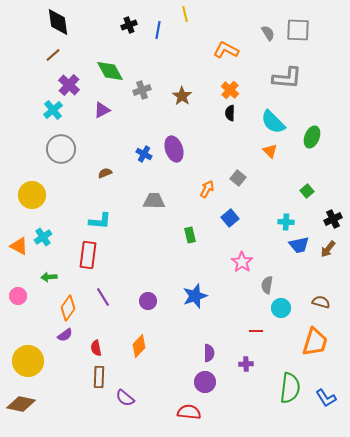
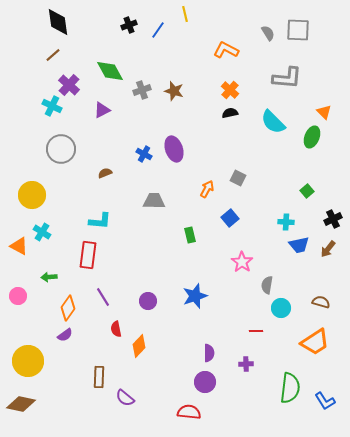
blue line at (158, 30): rotated 24 degrees clockwise
brown star at (182, 96): moved 8 px left, 5 px up; rotated 18 degrees counterclockwise
cyan cross at (53, 110): moved 1 px left, 4 px up; rotated 24 degrees counterclockwise
black semicircle at (230, 113): rotated 77 degrees clockwise
orange triangle at (270, 151): moved 54 px right, 39 px up
gray square at (238, 178): rotated 14 degrees counterclockwise
cyan cross at (43, 237): moved 1 px left, 5 px up; rotated 24 degrees counterclockwise
orange trapezoid at (315, 342): rotated 40 degrees clockwise
red semicircle at (96, 348): moved 20 px right, 19 px up
blue L-shape at (326, 398): moved 1 px left, 3 px down
